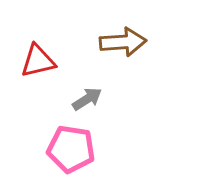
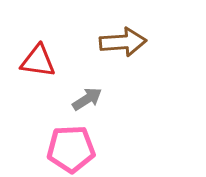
red triangle: rotated 21 degrees clockwise
pink pentagon: rotated 12 degrees counterclockwise
